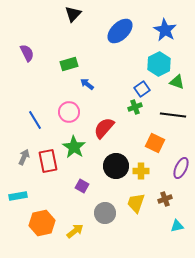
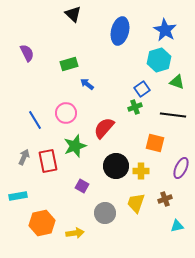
black triangle: rotated 30 degrees counterclockwise
blue ellipse: rotated 32 degrees counterclockwise
cyan hexagon: moved 4 px up; rotated 10 degrees clockwise
pink circle: moved 3 px left, 1 px down
orange square: rotated 12 degrees counterclockwise
green star: moved 1 px right, 1 px up; rotated 20 degrees clockwise
yellow arrow: moved 2 px down; rotated 30 degrees clockwise
